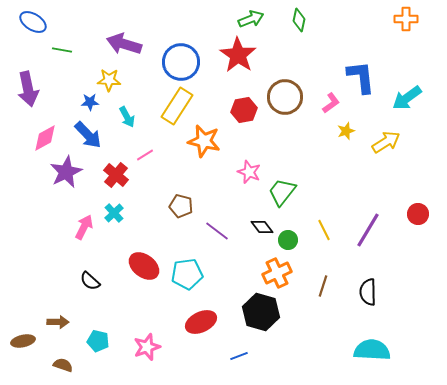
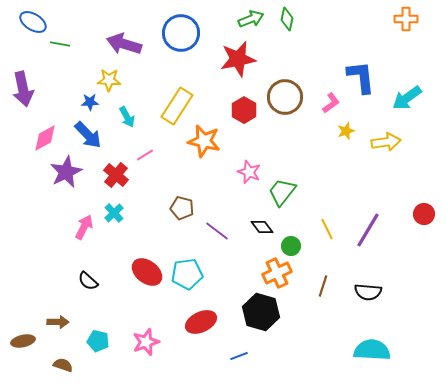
green diamond at (299, 20): moved 12 px left, 1 px up
green line at (62, 50): moved 2 px left, 6 px up
red star at (238, 55): moved 4 px down; rotated 27 degrees clockwise
blue circle at (181, 62): moved 29 px up
purple arrow at (28, 89): moved 5 px left
red hexagon at (244, 110): rotated 20 degrees counterclockwise
yellow arrow at (386, 142): rotated 24 degrees clockwise
brown pentagon at (181, 206): moved 1 px right, 2 px down
red circle at (418, 214): moved 6 px right
yellow line at (324, 230): moved 3 px right, 1 px up
green circle at (288, 240): moved 3 px right, 6 px down
red ellipse at (144, 266): moved 3 px right, 6 px down
black semicircle at (90, 281): moved 2 px left
black semicircle at (368, 292): rotated 84 degrees counterclockwise
pink star at (147, 347): moved 1 px left, 5 px up
